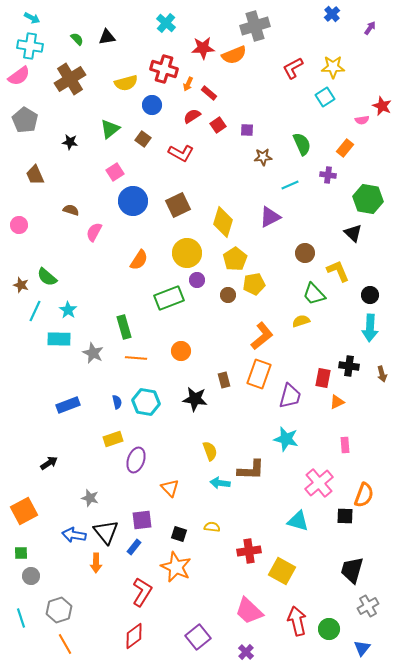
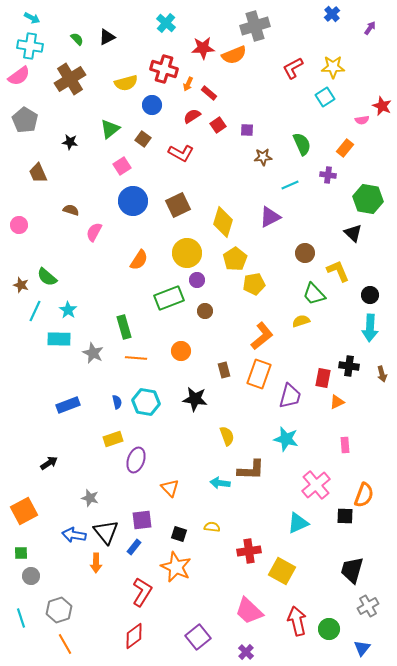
black triangle at (107, 37): rotated 18 degrees counterclockwise
pink square at (115, 172): moved 7 px right, 6 px up
brown trapezoid at (35, 175): moved 3 px right, 2 px up
brown circle at (228, 295): moved 23 px left, 16 px down
brown rectangle at (224, 380): moved 10 px up
yellow semicircle at (210, 451): moved 17 px right, 15 px up
pink cross at (319, 483): moved 3 px left, 2 px down
cyan triangle at (298, 521): moved 2 px down; rotated 40 degrees counterclockwise
